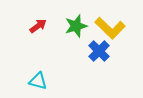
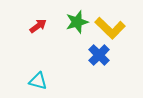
green star: moved 1 px right, 4 px up
blue cross: moved 4 px down
